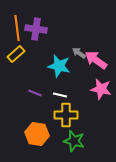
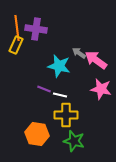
yellow rectangle: moved 9 px up; rotated 24 degrees counterclockwise
purple line: moved 9 px right, 4 px up
